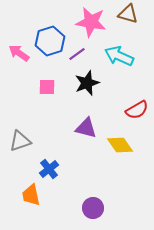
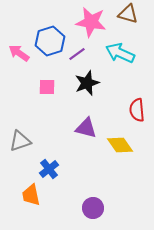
cyan arrow: moved 1 px right, 3 px up
red semicircle: rotated 115 degrees clockwise
